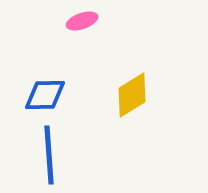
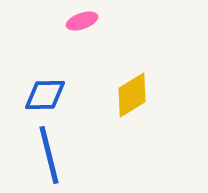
blue line: rotated 10 degrees counterclockwise
